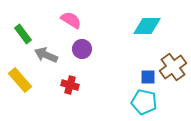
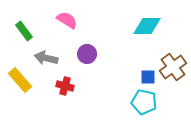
pink semicircle: moved 4 px left
green rectangle: moved 1 px right, 3 px up
purple circle: moved 5 px right, 5 px down
gray arrow: moved 3 px down; rotated 10 degrees counterclockwise
red cross: moved 5 px left, 1 px down
